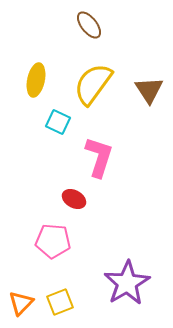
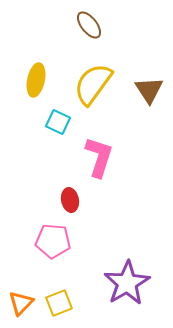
red ellipse: moved 4 px left, 1 px down; rotated 50 degrees clockwise
yellow square: moved 1 px left, 1 px down
